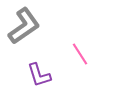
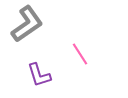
gray L-shape: moved 3 px right, 2 px up
